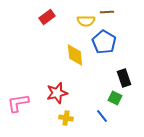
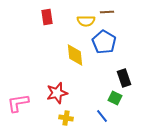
red rectangle: rotated 63 degrees counterclockwise
